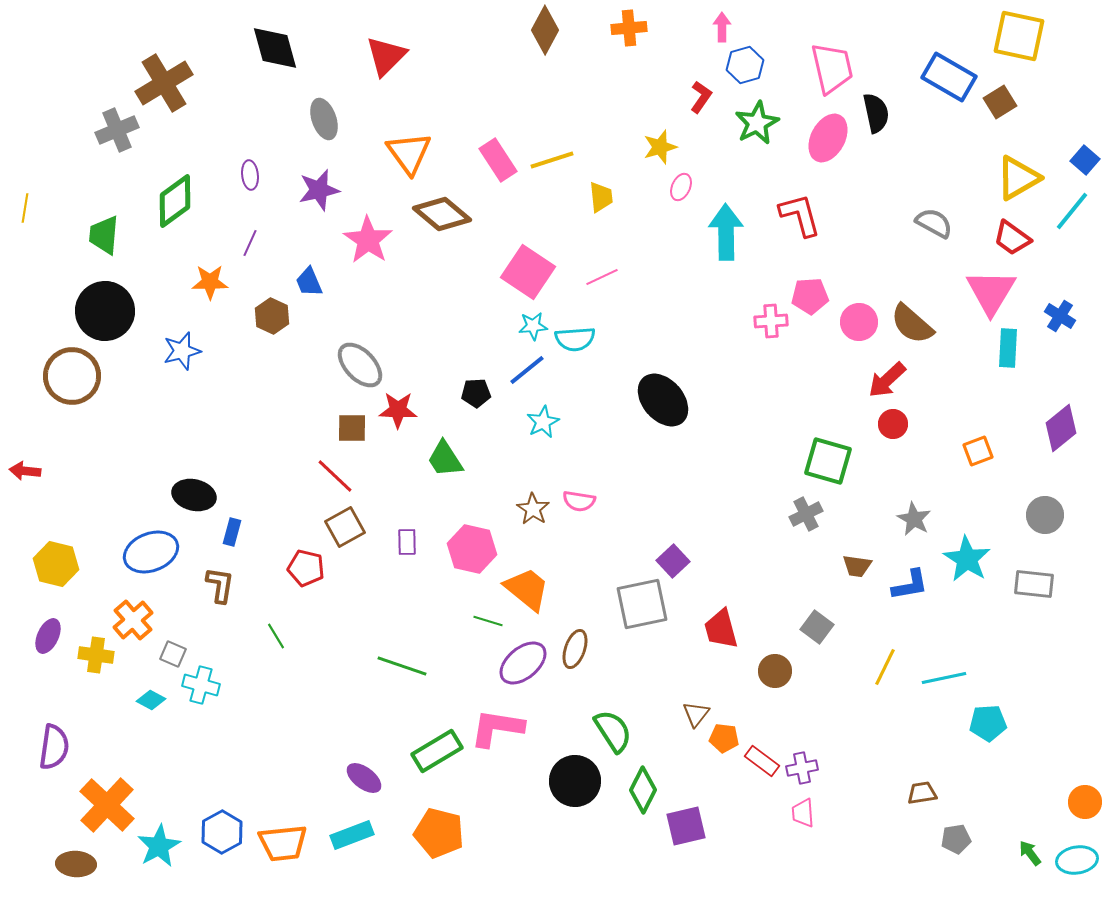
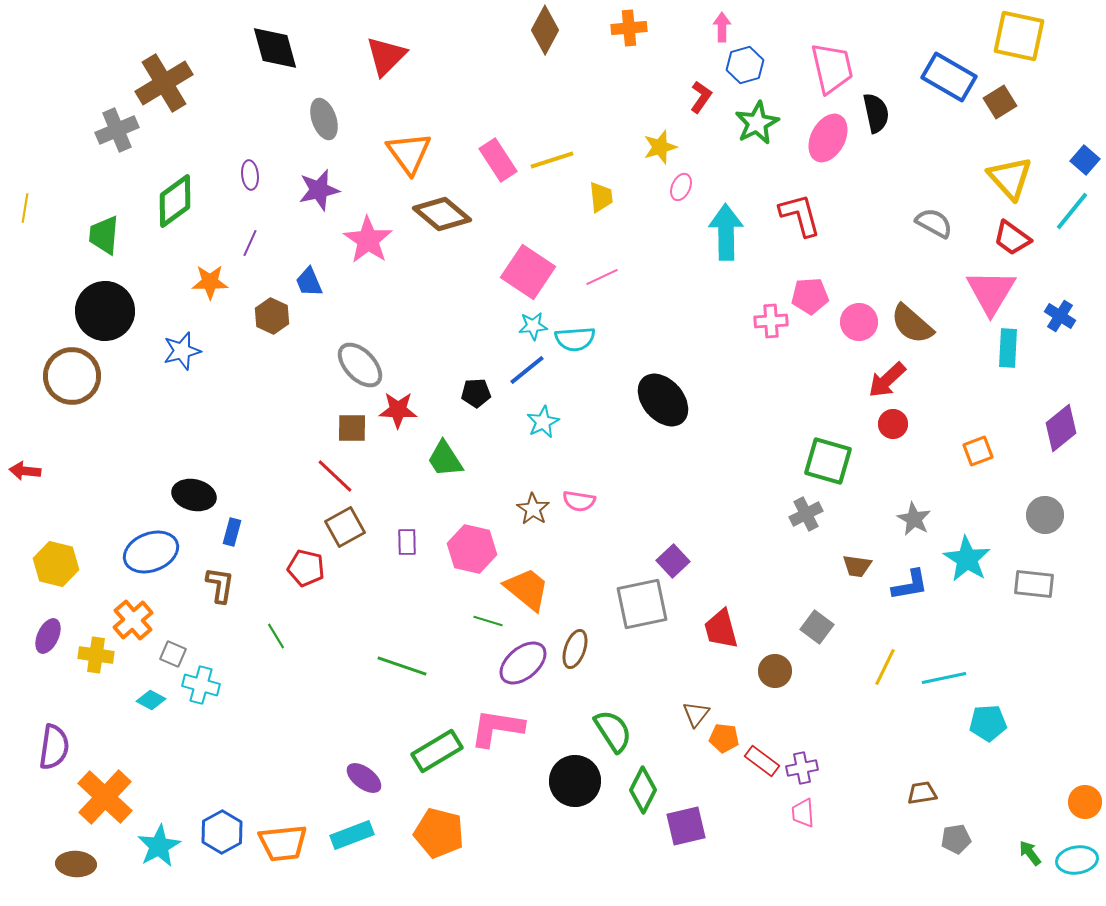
yellow triangle at (1018, 178): moved 8 px left; rotated 42 degrees counterclockwise
orange cross at (107, 805): moved 2 px left, 8 px up
